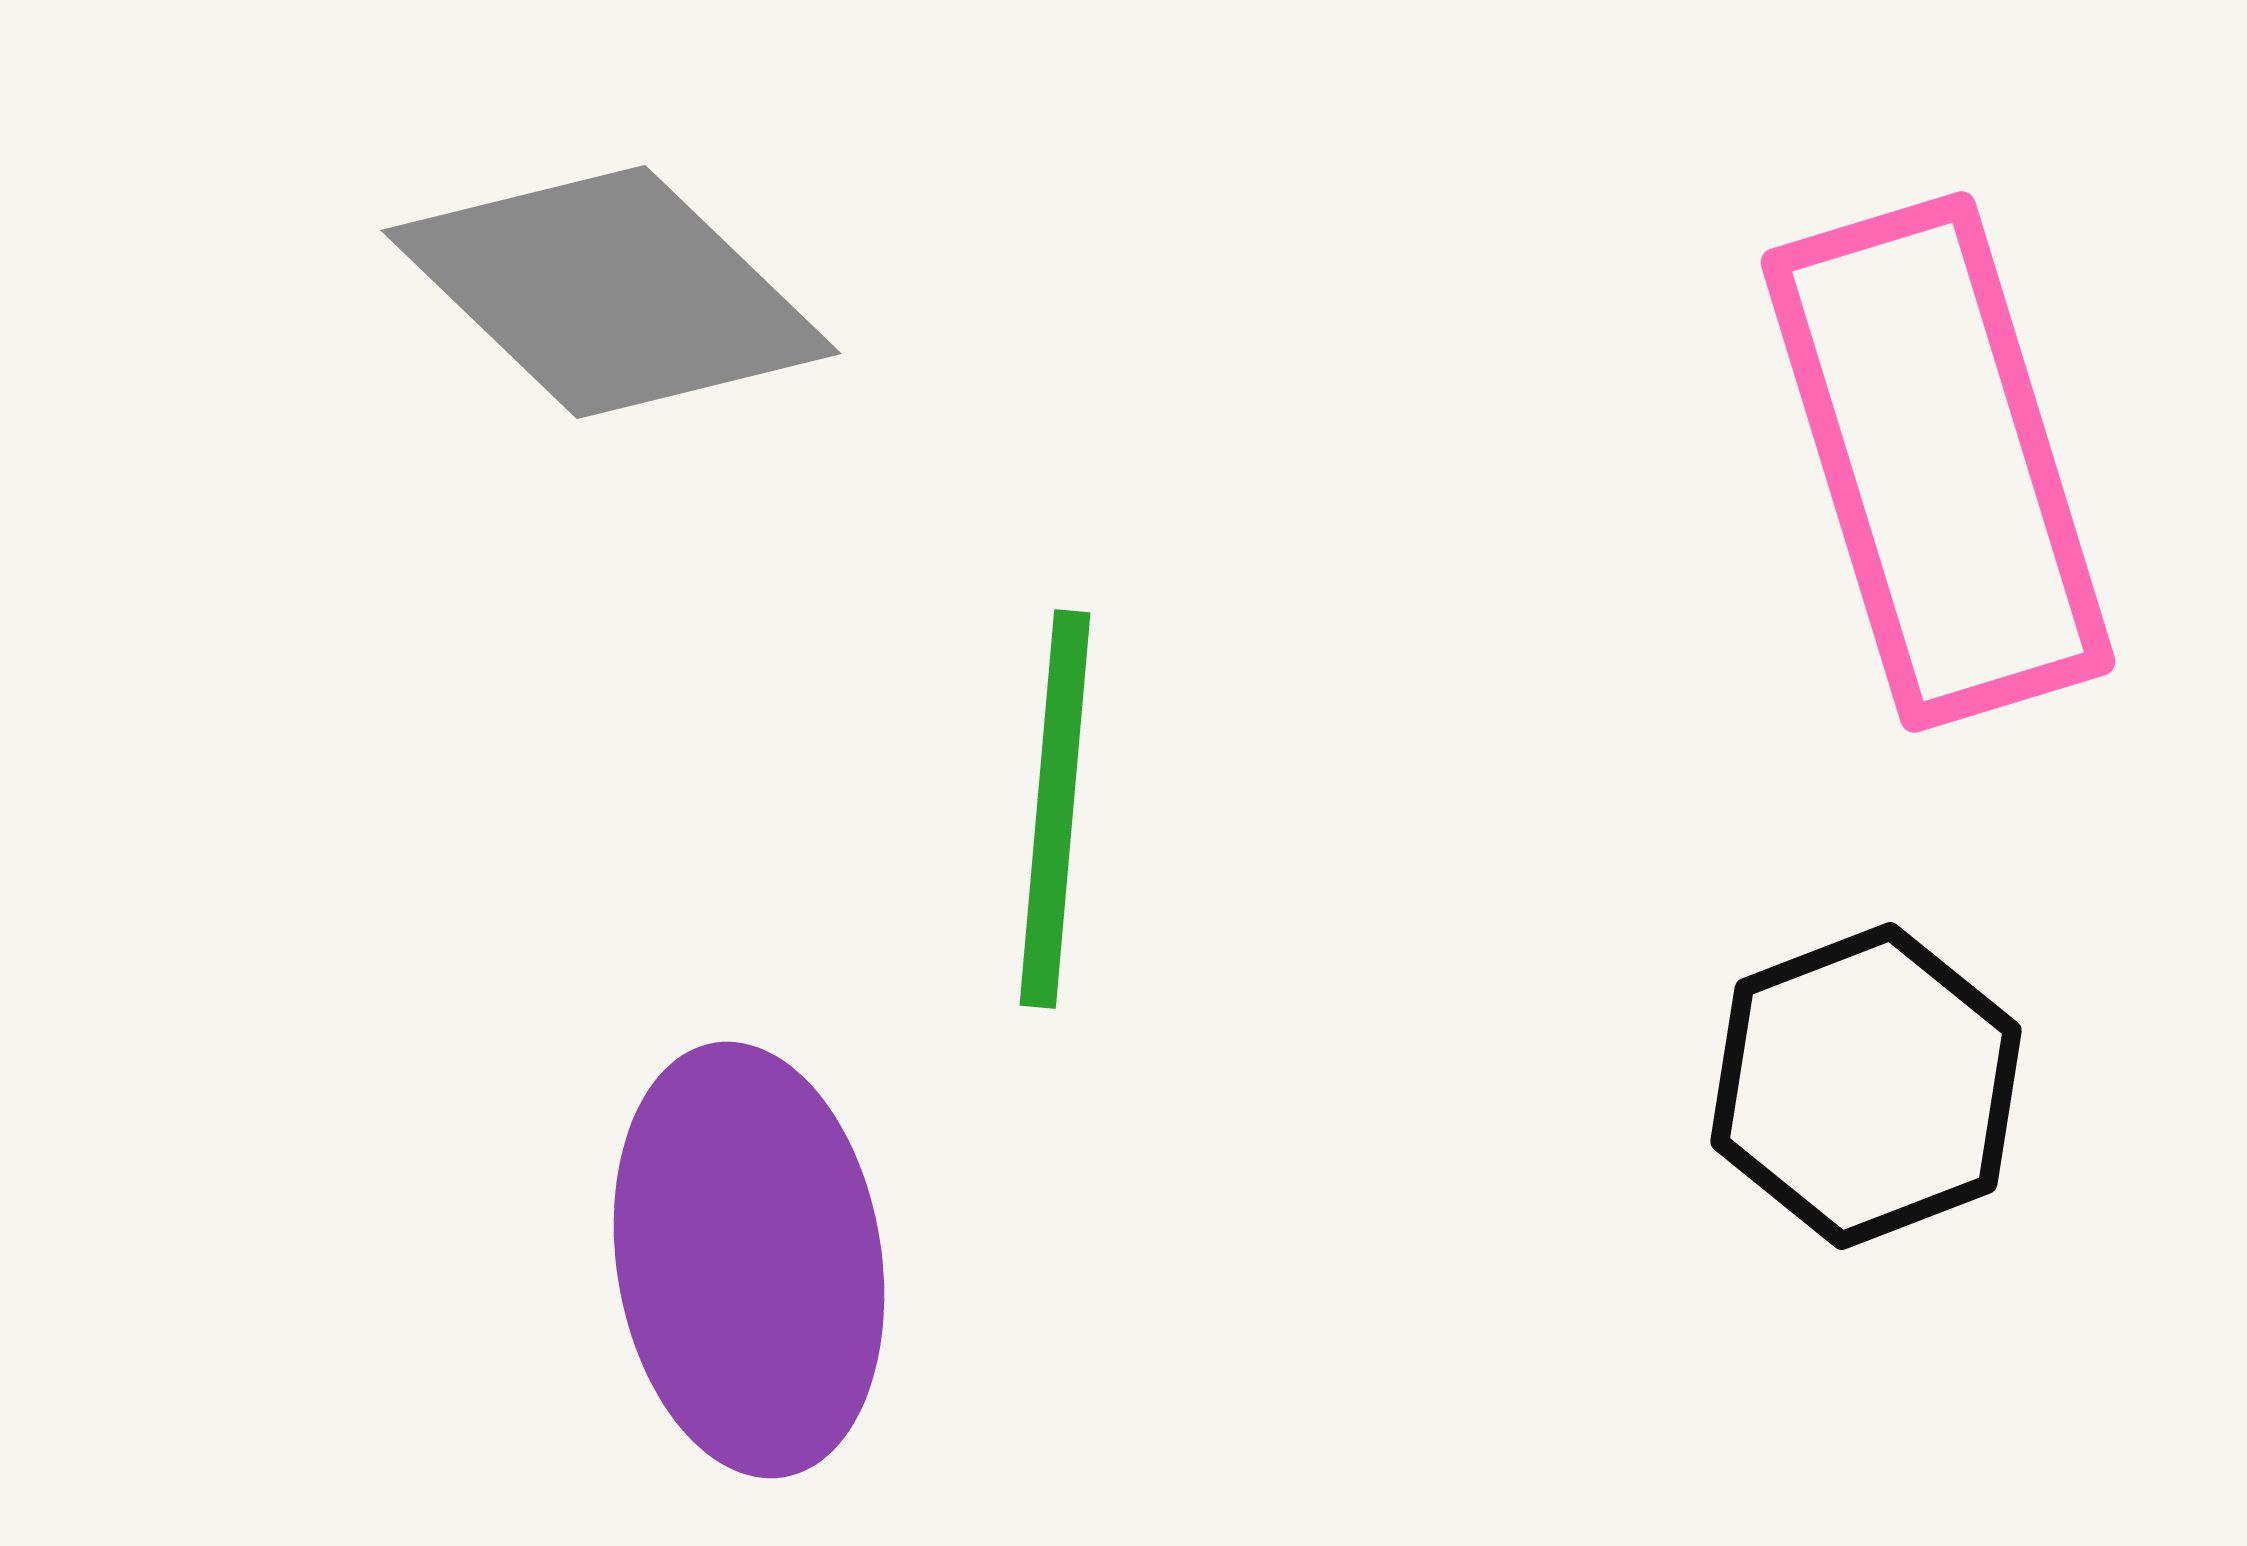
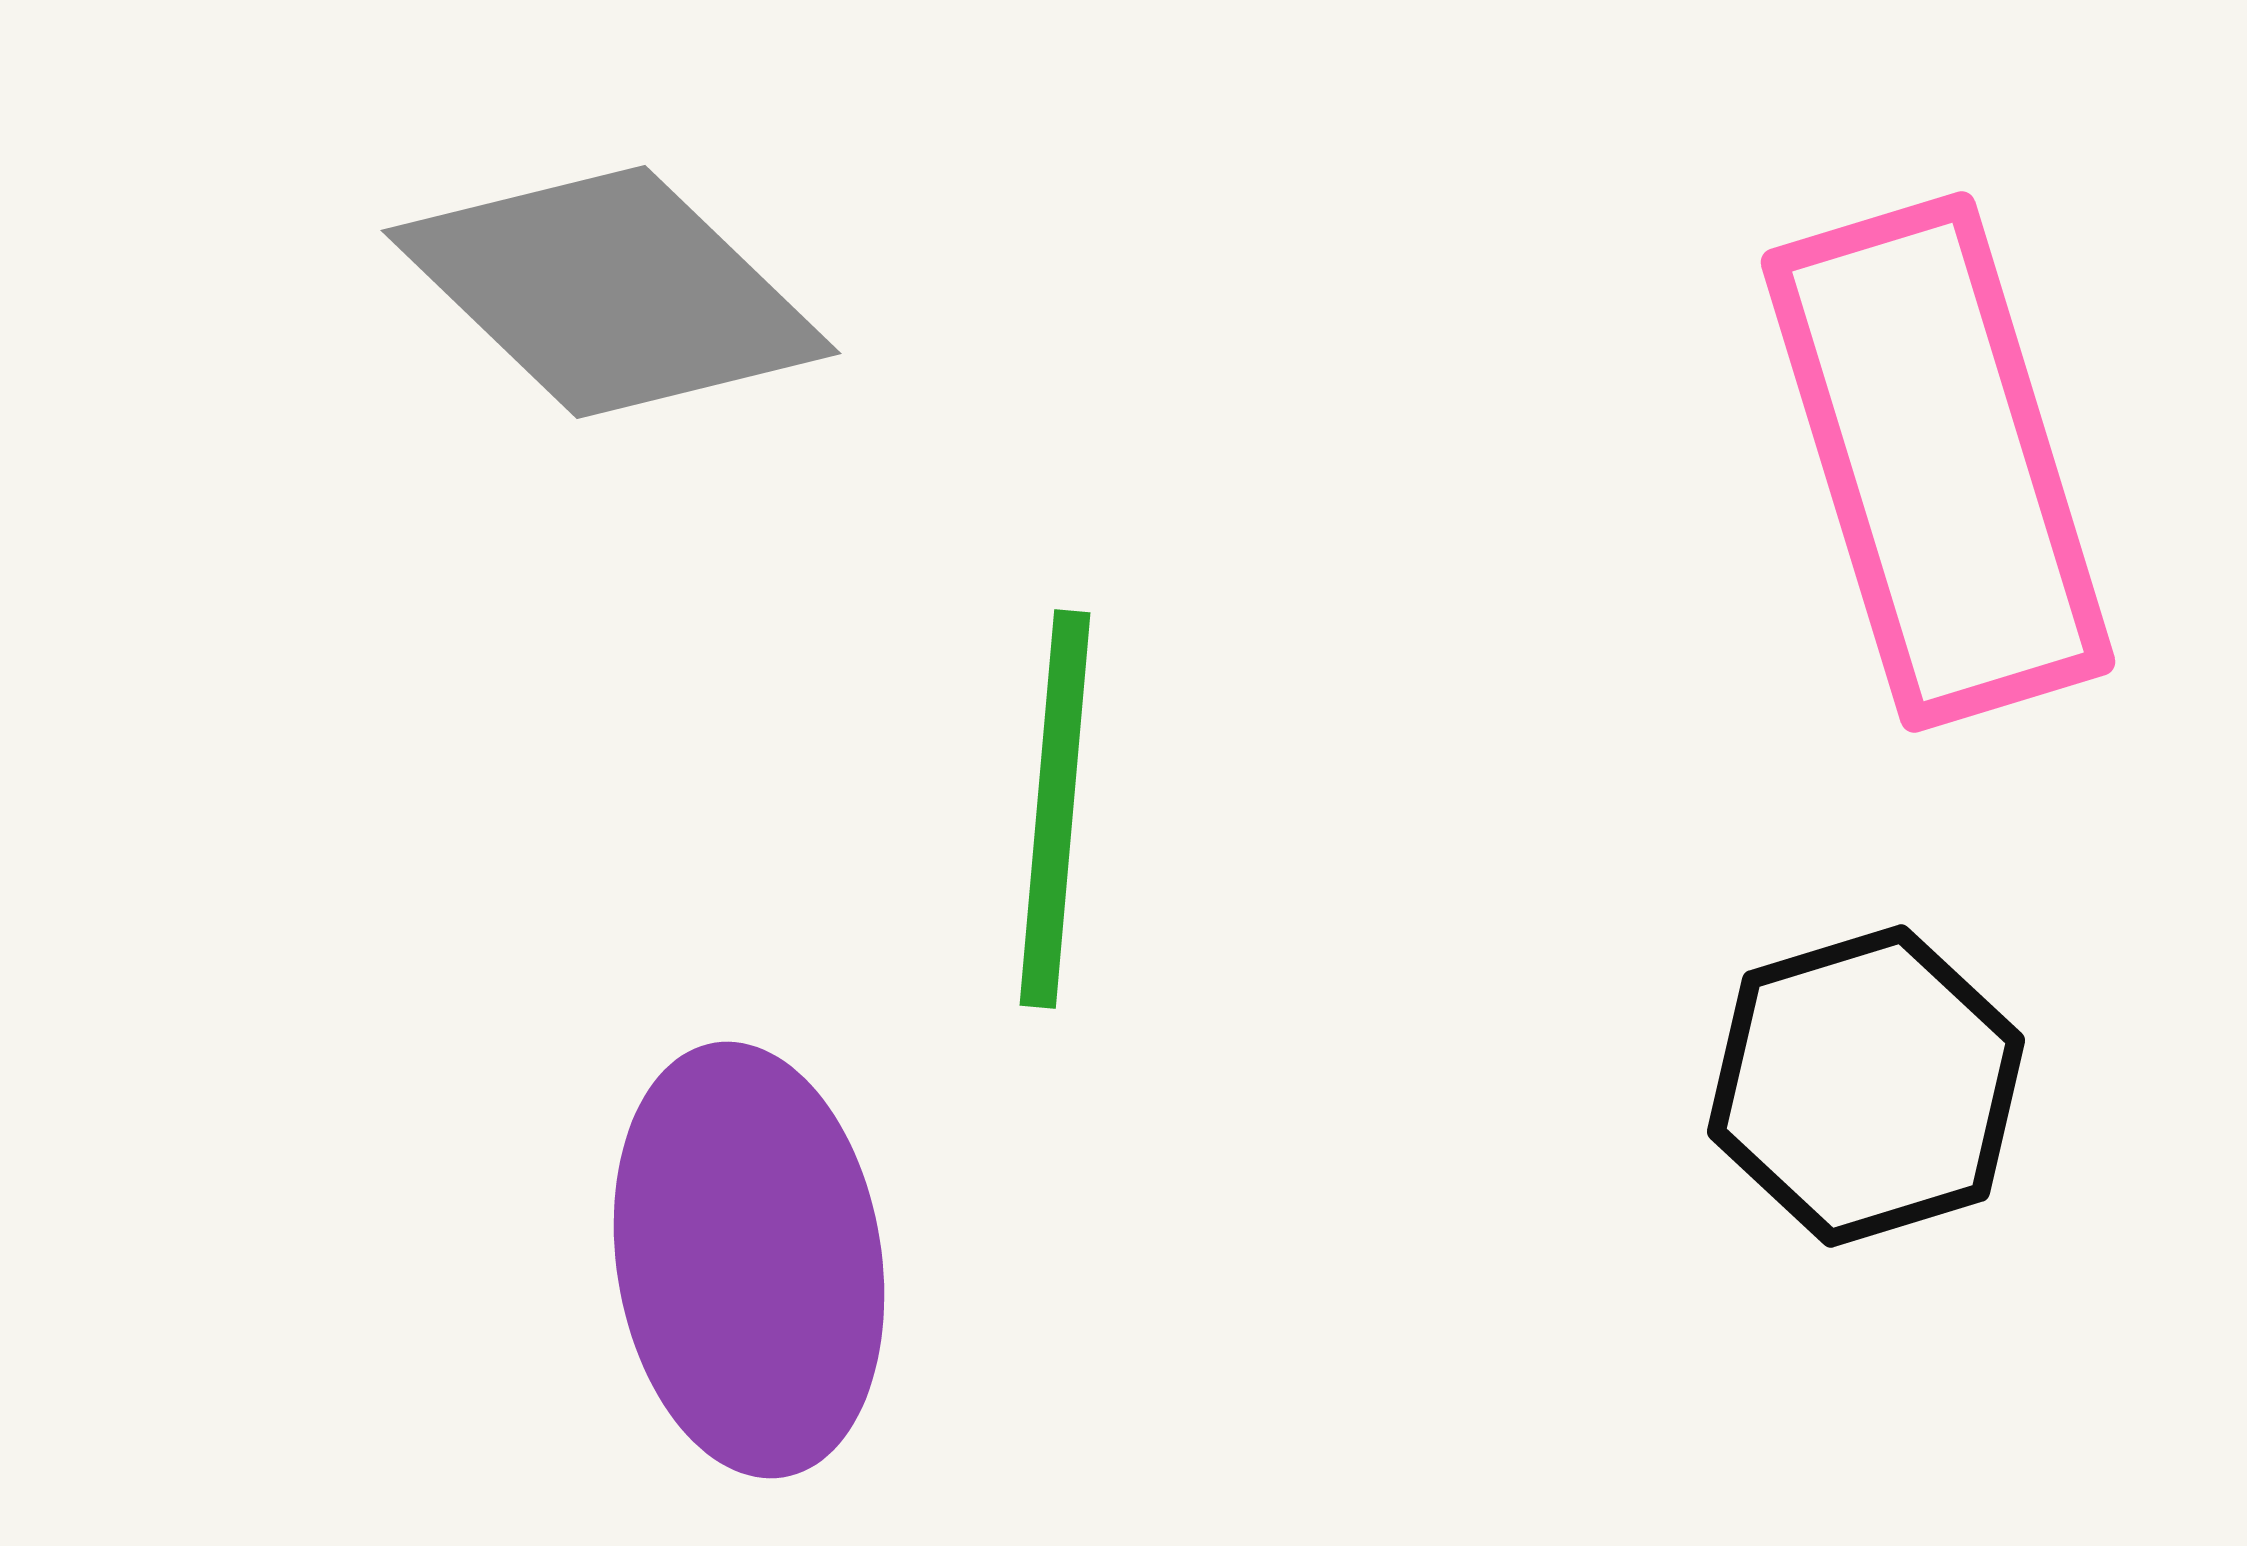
black hexagon: rotated 4 degrees clockwise
